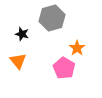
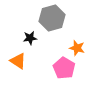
black star: moved 8 px right, 4 px down; rotated 24 degrees counterclockwise
orange star: rotated 21 degrees counterclockwise
orange triangle: rotated 18 degrees counterclockwise
